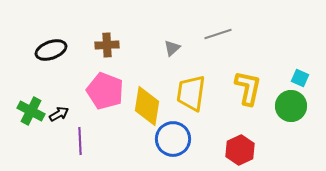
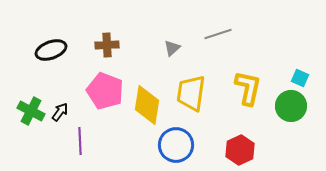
yellow diamond: moved 1 px up
black arrow: moved 1 px right, 2 px up; rotated 24 degrees counterclockwise
blue circle: moved 3 px right, 6 px down
